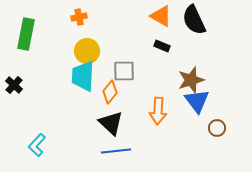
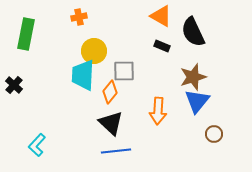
black semicircle: moved 1 px left, 12 px down
yellow circle: moved 7 px right
cyan trapezoid: moved 1 px up
brown star: moved 2 px right, 3 px up
blue triangle: rotated 16 degrees clockwise
brown circle: moved 3 px left, 6 px down
